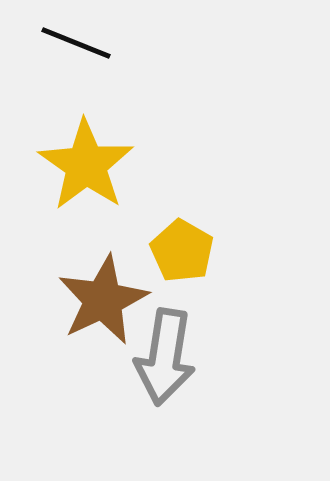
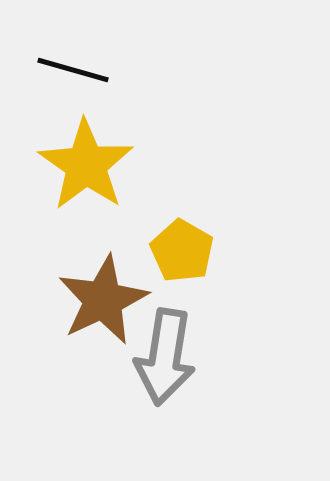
black line: moved 3 px left, 27 px down; rotated 6 degrees counterclockwise
